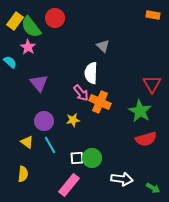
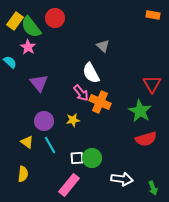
white semicircle: rotated 30 degrees counterclockwise
green arrow: rotated 40 degrees clockwise
